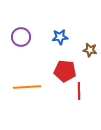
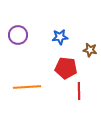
purple circle: moved 3 px left, 2 px up
red pentagon: moved 1 px right, 3 px up
